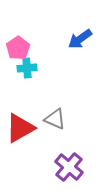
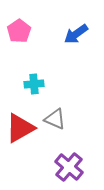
blue arrow: moved 4 px left, 5 px up
pink pentagon: moved 1 px right, 17 px up
cyan cross: moved 7 px right, 16 px down
